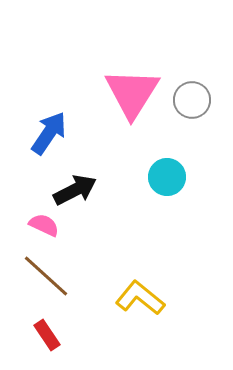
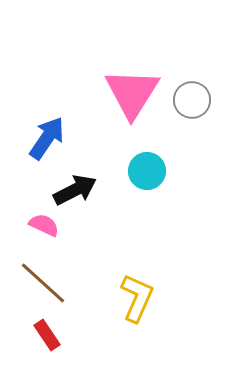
blue arrow: moved 2 px left, 5 px down
cyan circle: moved 20 px left, 6 px up
brown line: moved 3 px left, 7 px down
yellow L-shape: moved 3 px left; rotated 75 degrees clockwise
